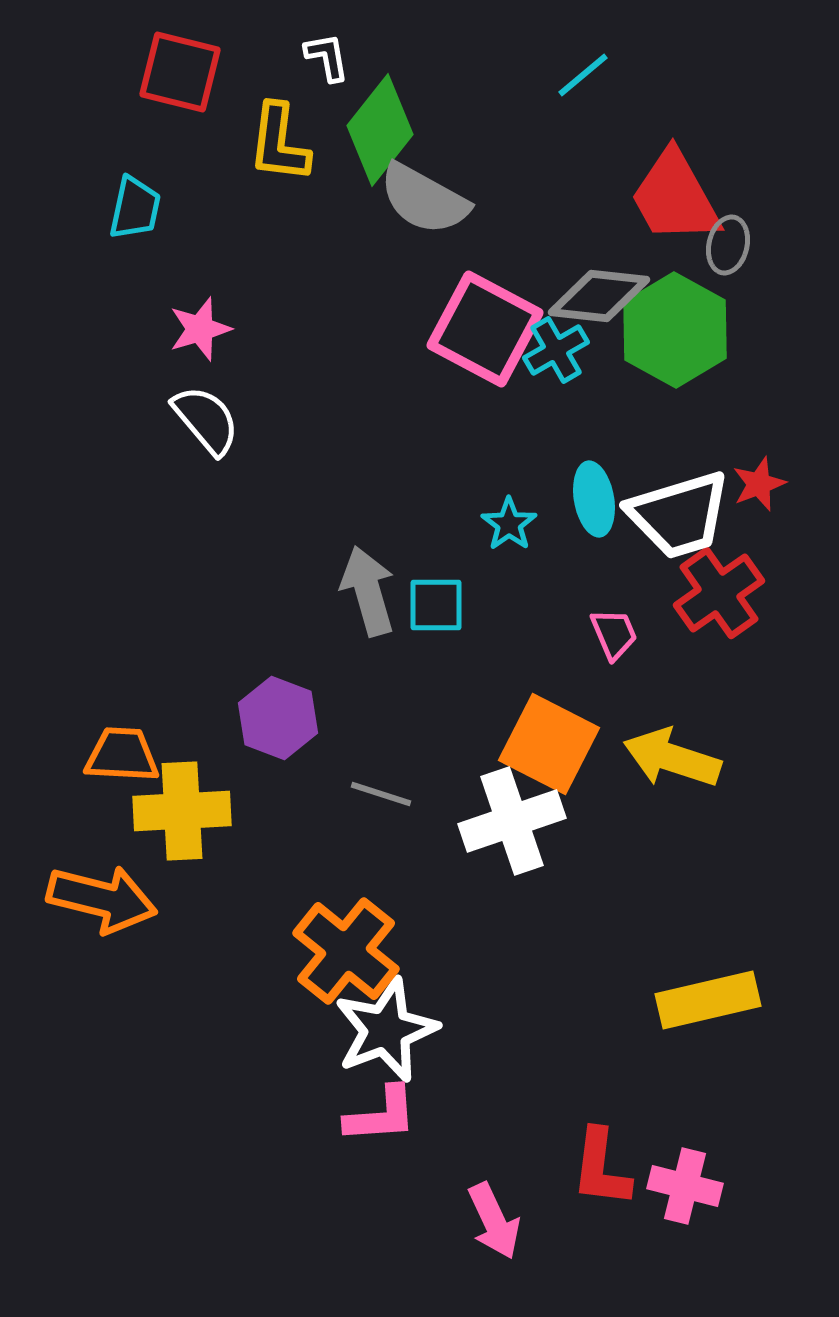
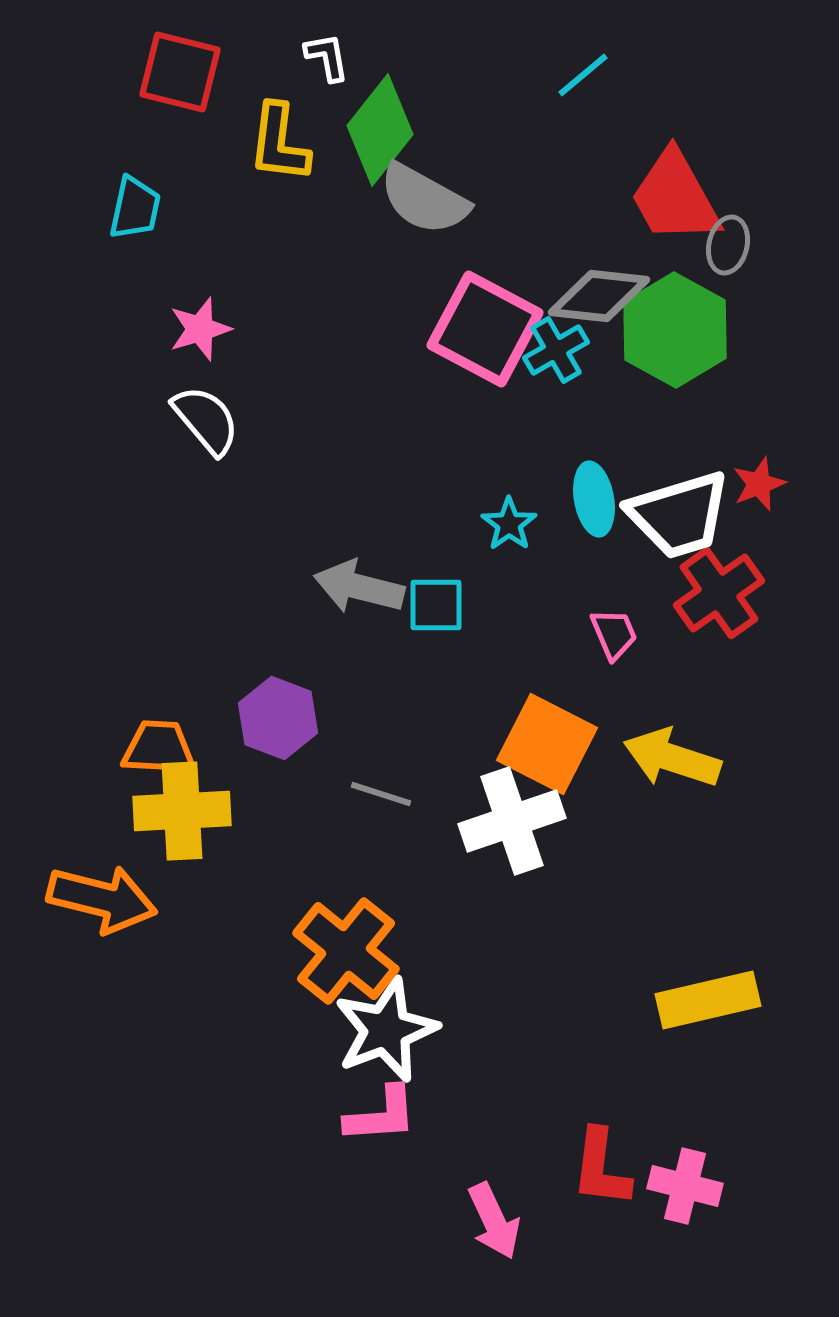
gray arrow: moved 9 px left, 4 px up; rotated 60 degrees counterclockwise
orange square: moved 2 px left
orange trapezoid: moved 37 px right, 7 px up
